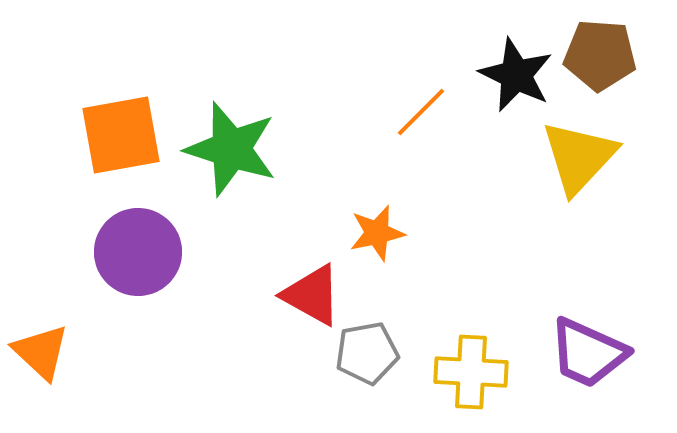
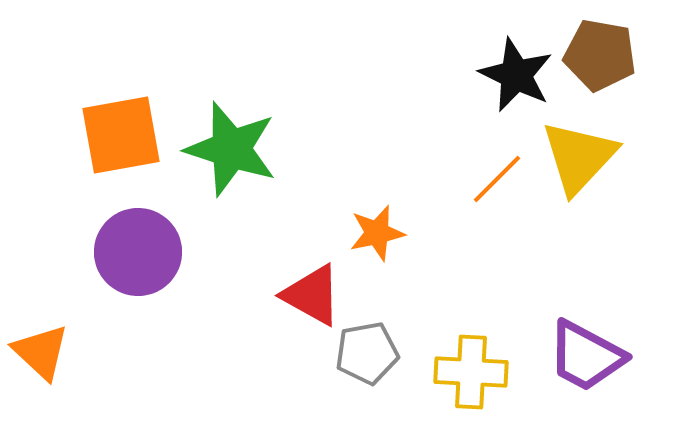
brown pentagon: rotated 6 degrees clockwise
orange line: moved 76 px right, 67 px down
purple trapezoid: moved 2 px left, 3 px down; rotated 4 degrees clockwise
